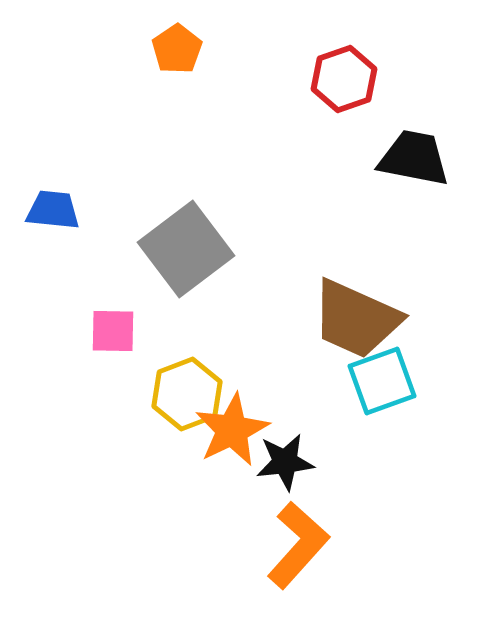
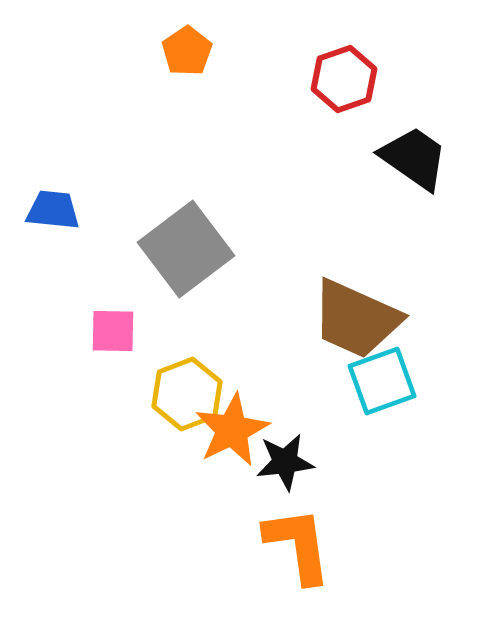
orange pentagon: moved 10 px right, 2 px down
black trapezoid: rotated 24 degrees clockwise
orange L-shape: rotated 50 degrees counterclockwise
